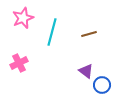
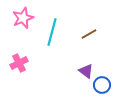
brown line: rotated 14 degrees counterclockwise
